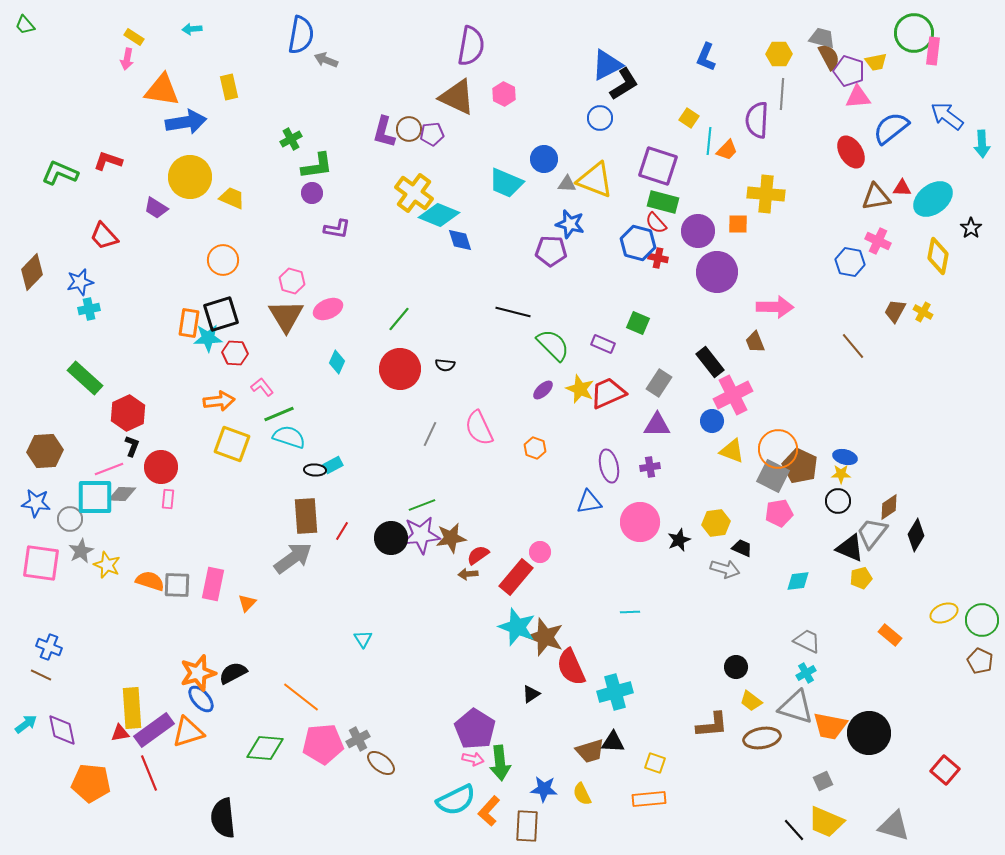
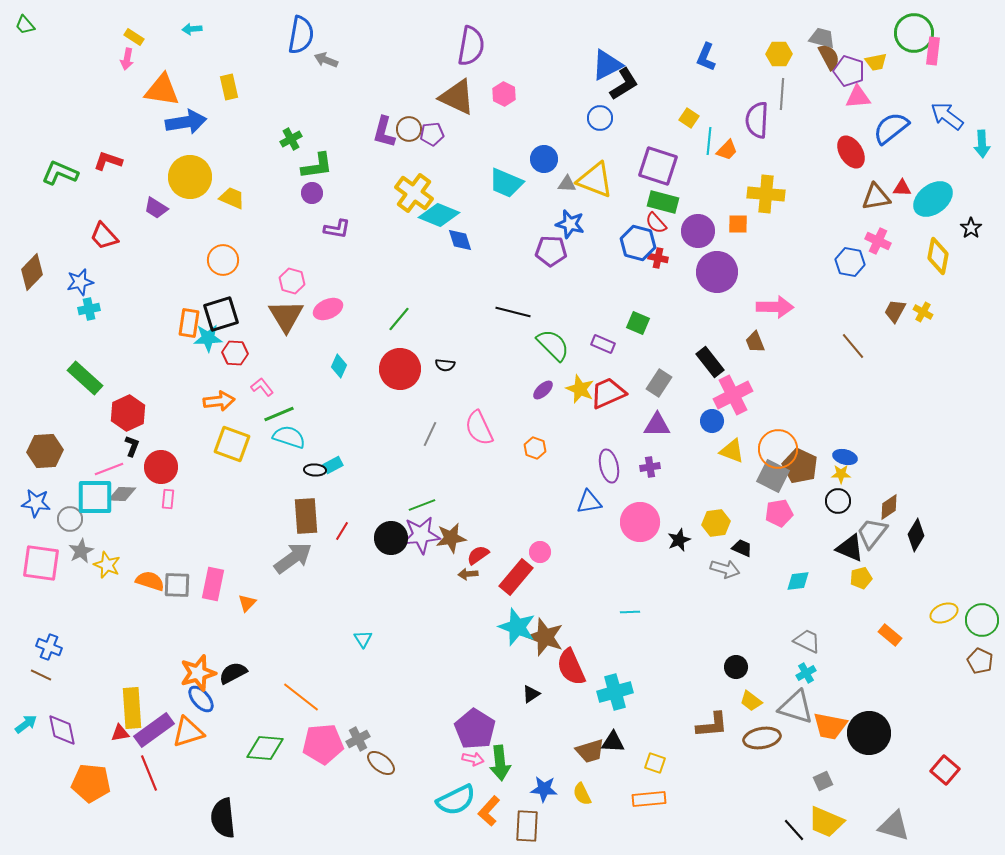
cyan diamond at (337, 362): moved 2 px right, 4 px down
